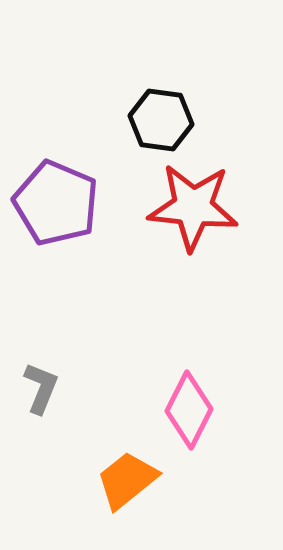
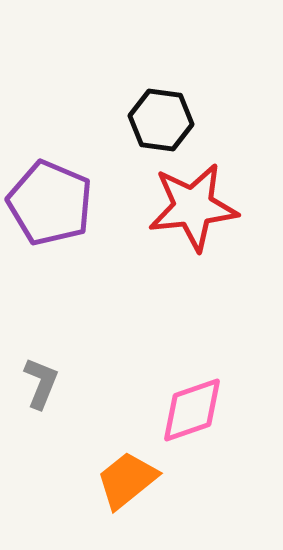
purple pentagon: moved 6 px left
red star: rotated 12 degrees counterclockwise
gray L-shape: moved 5 px up
pink diamond: moved 3 px right; rotated 44 degrees clockwise
